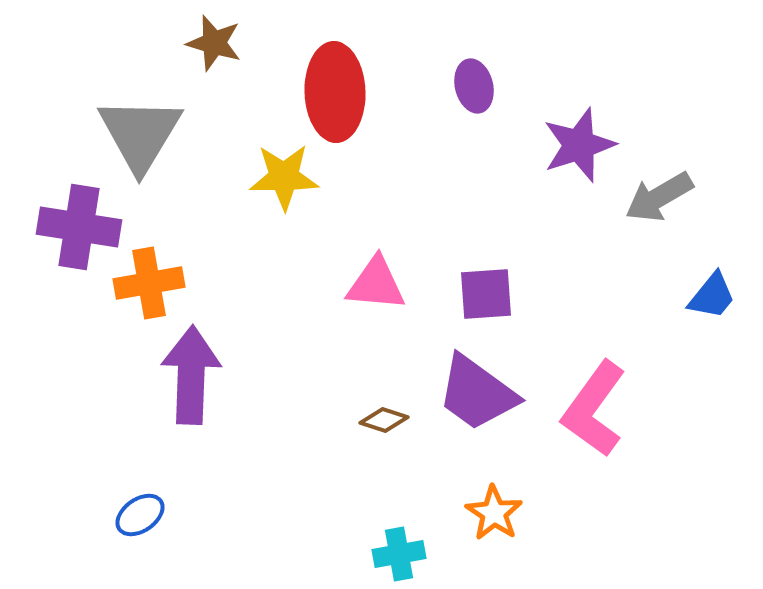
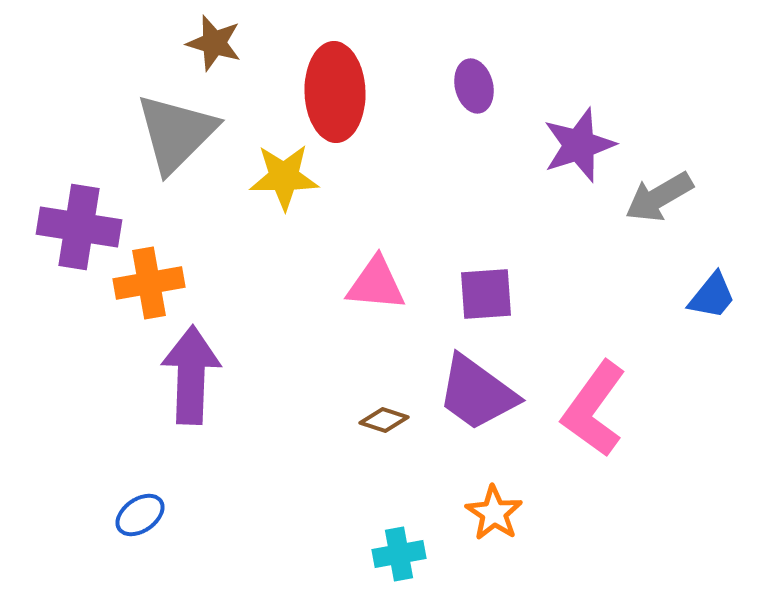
gray triangle: moved 36 px right, 1 px up; rotated 14 degrees clockwise
